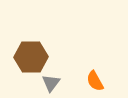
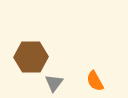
gray triangle: moved 3 px right
